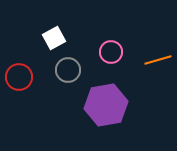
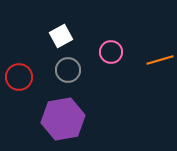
white square: moved 7 px right, 2 px up
orange line: moved 2 px right
purple hexagon: moved 43 px left, 14 px down
